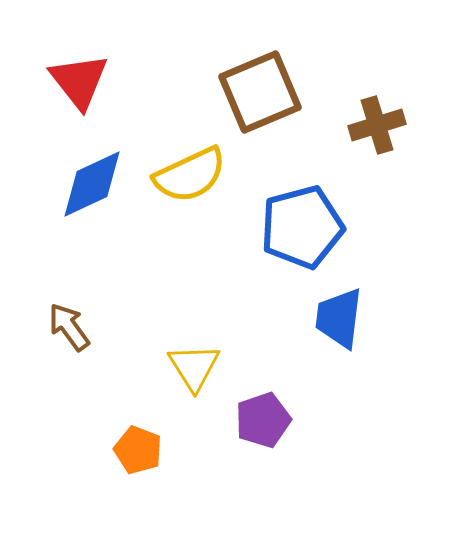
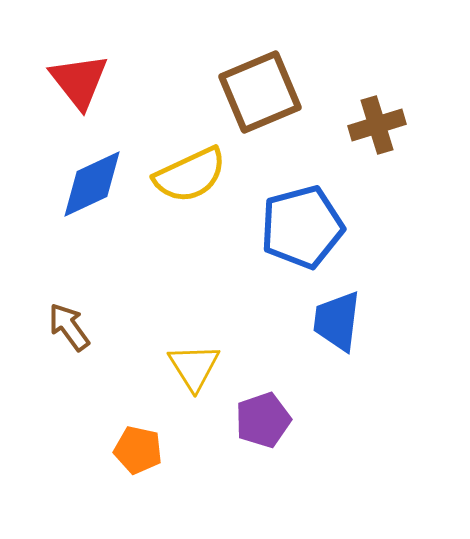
blue trapezoid: moved 2 px left, 3 px down
orange pentagon: rotated 9 degrees counterclockwise
